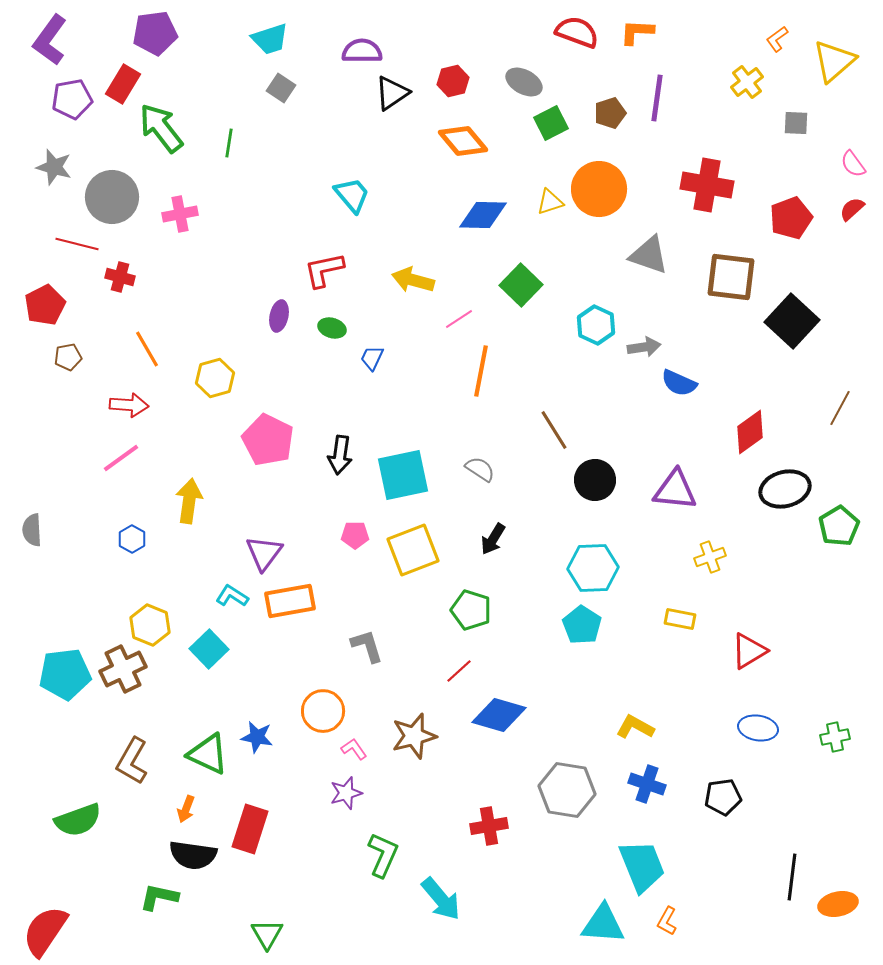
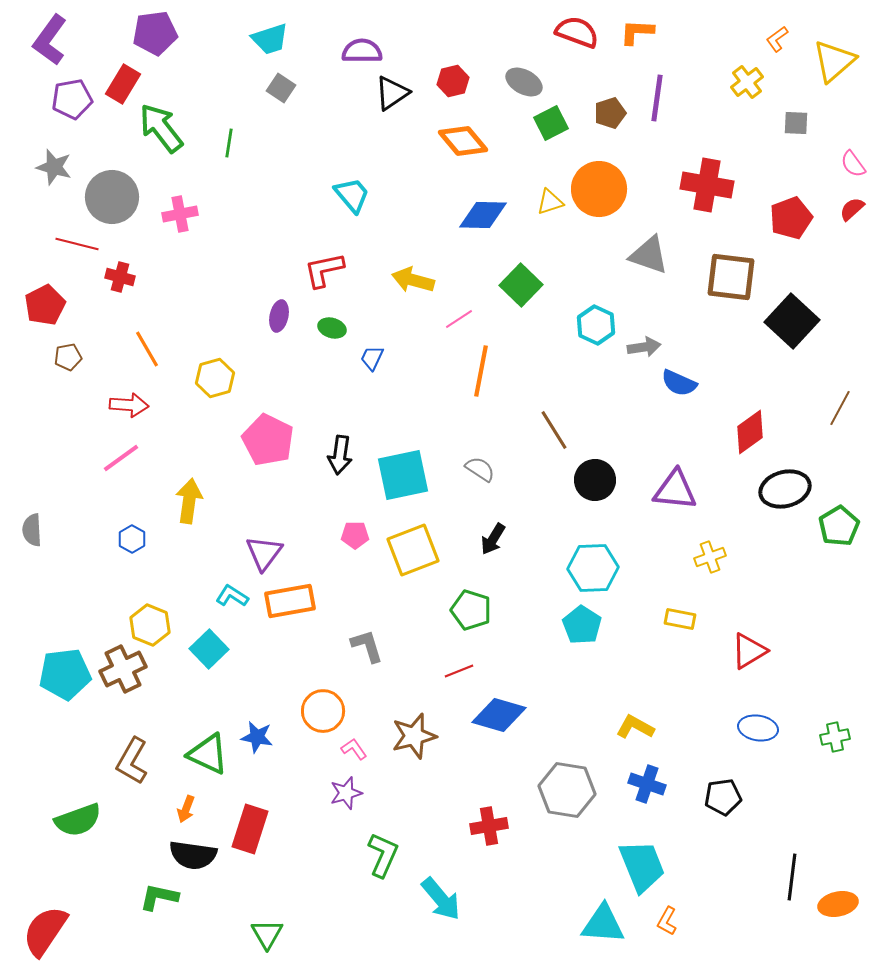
red line at (459, 671): rotated 20 degrees clockwise
